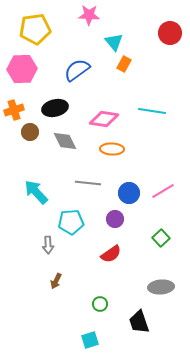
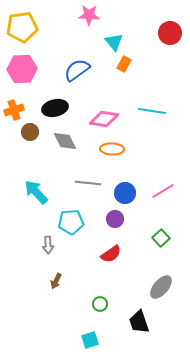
yellow pentagon: moved 13 px left, 2 px up
blue circle: moved 4 px left
gray ellipse: rotated 45 degrees counterclockwise
